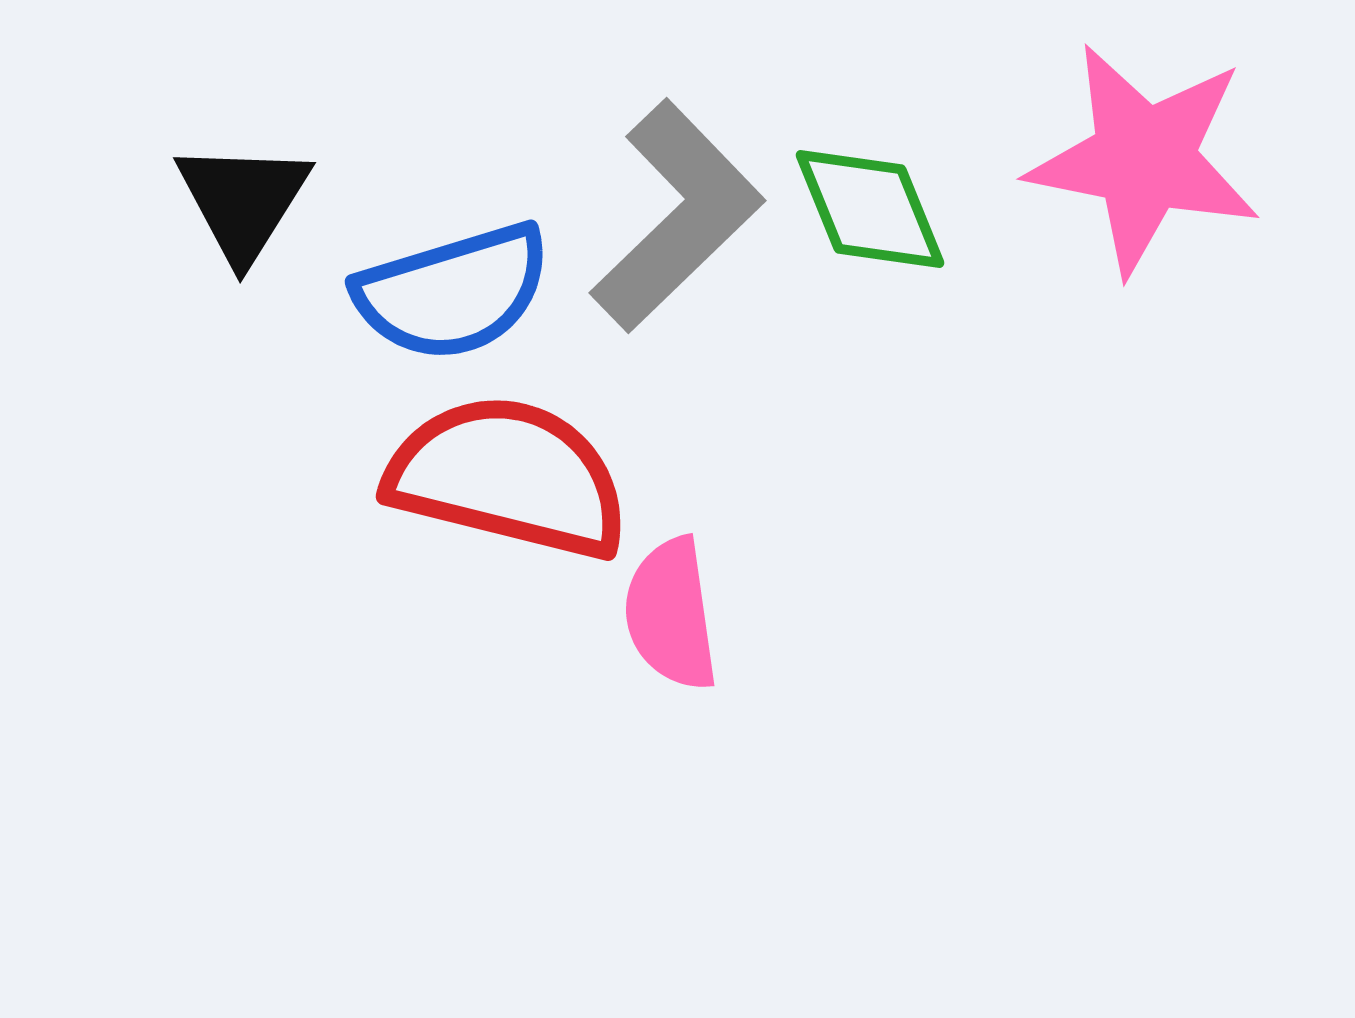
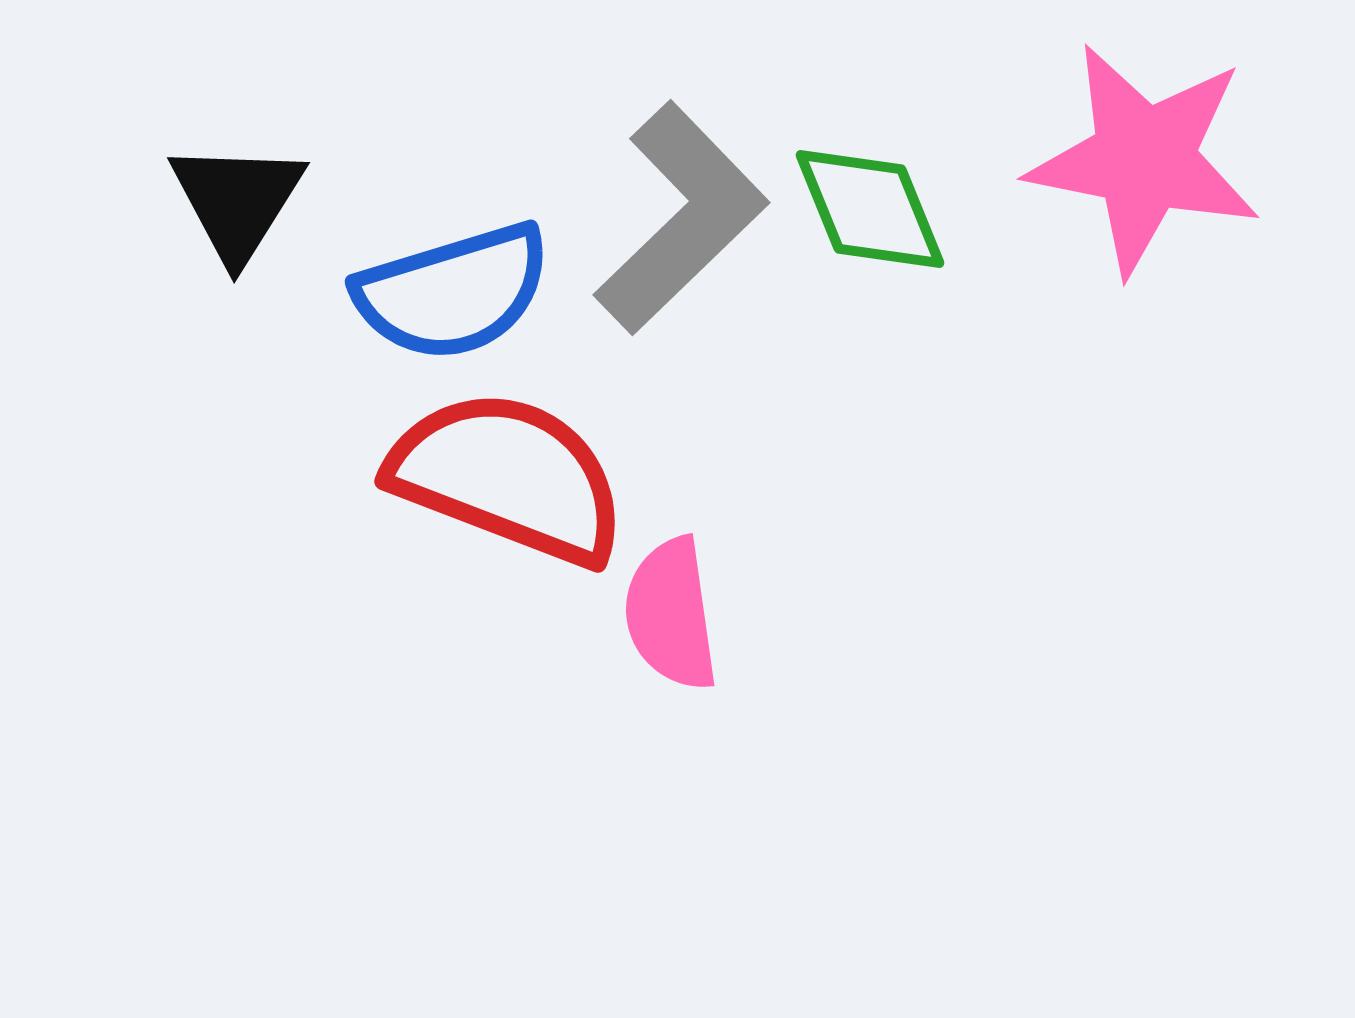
black triangle: moved 6 px left
gray L-shape: moved 4 px right, 2 px down
red semicircle: rotated 7 degrees clockwise
